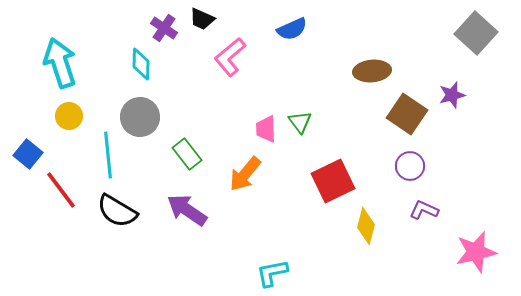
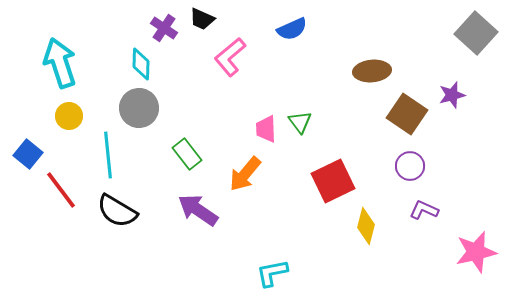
gray circle: moved 1 px left, 9 px up
purple arrow: moved 11 px right
